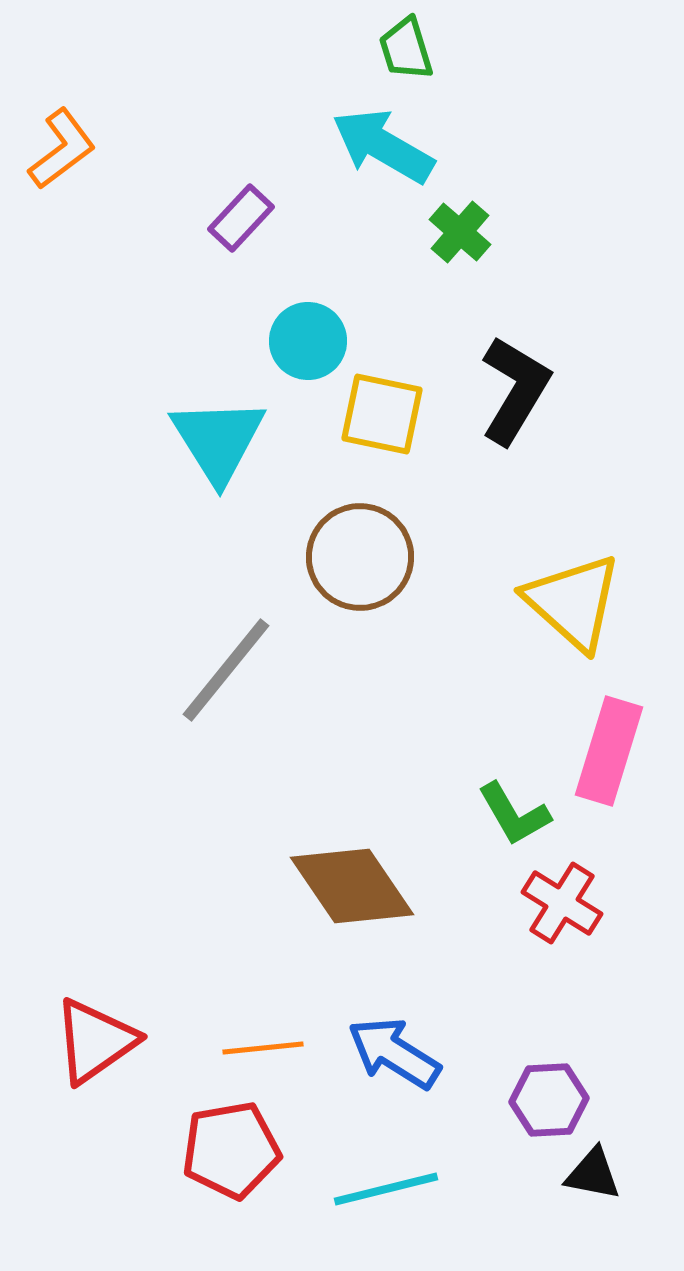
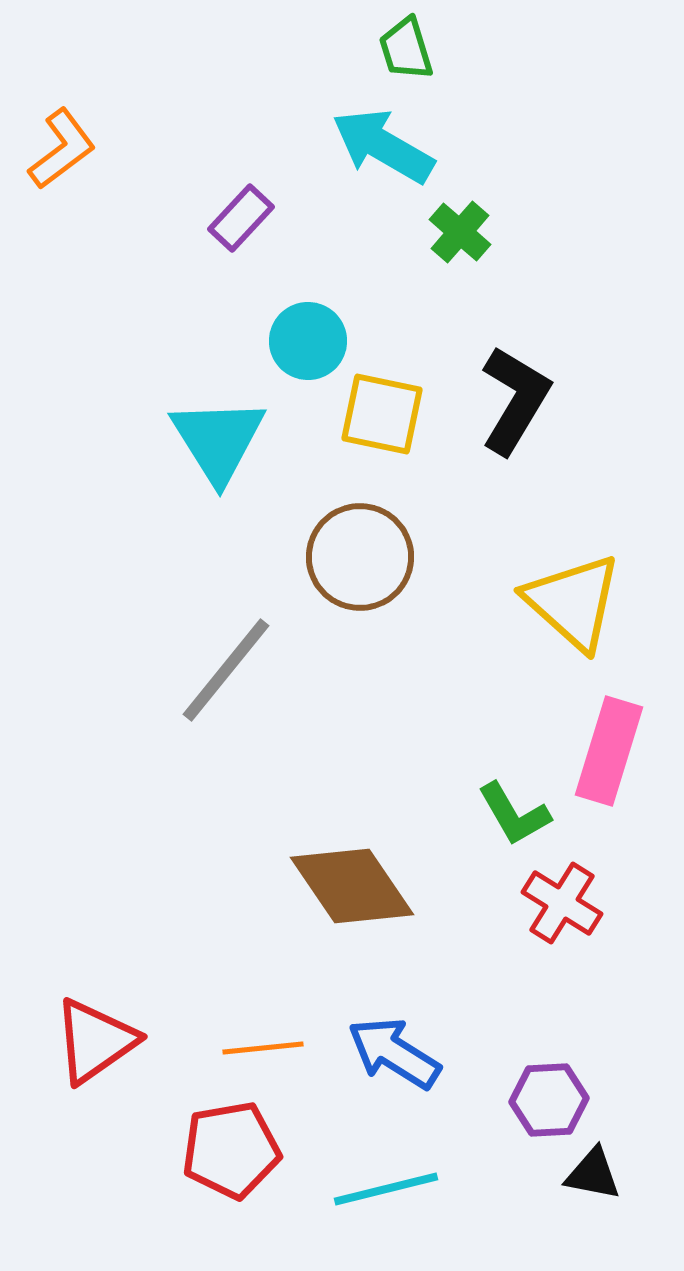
black L-shape: moved 10 px down
